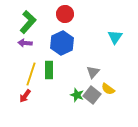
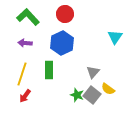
green L-shape: moved 5 px up; rotated 85 degrees counterclockwise
yellow line: moved 9 px left
